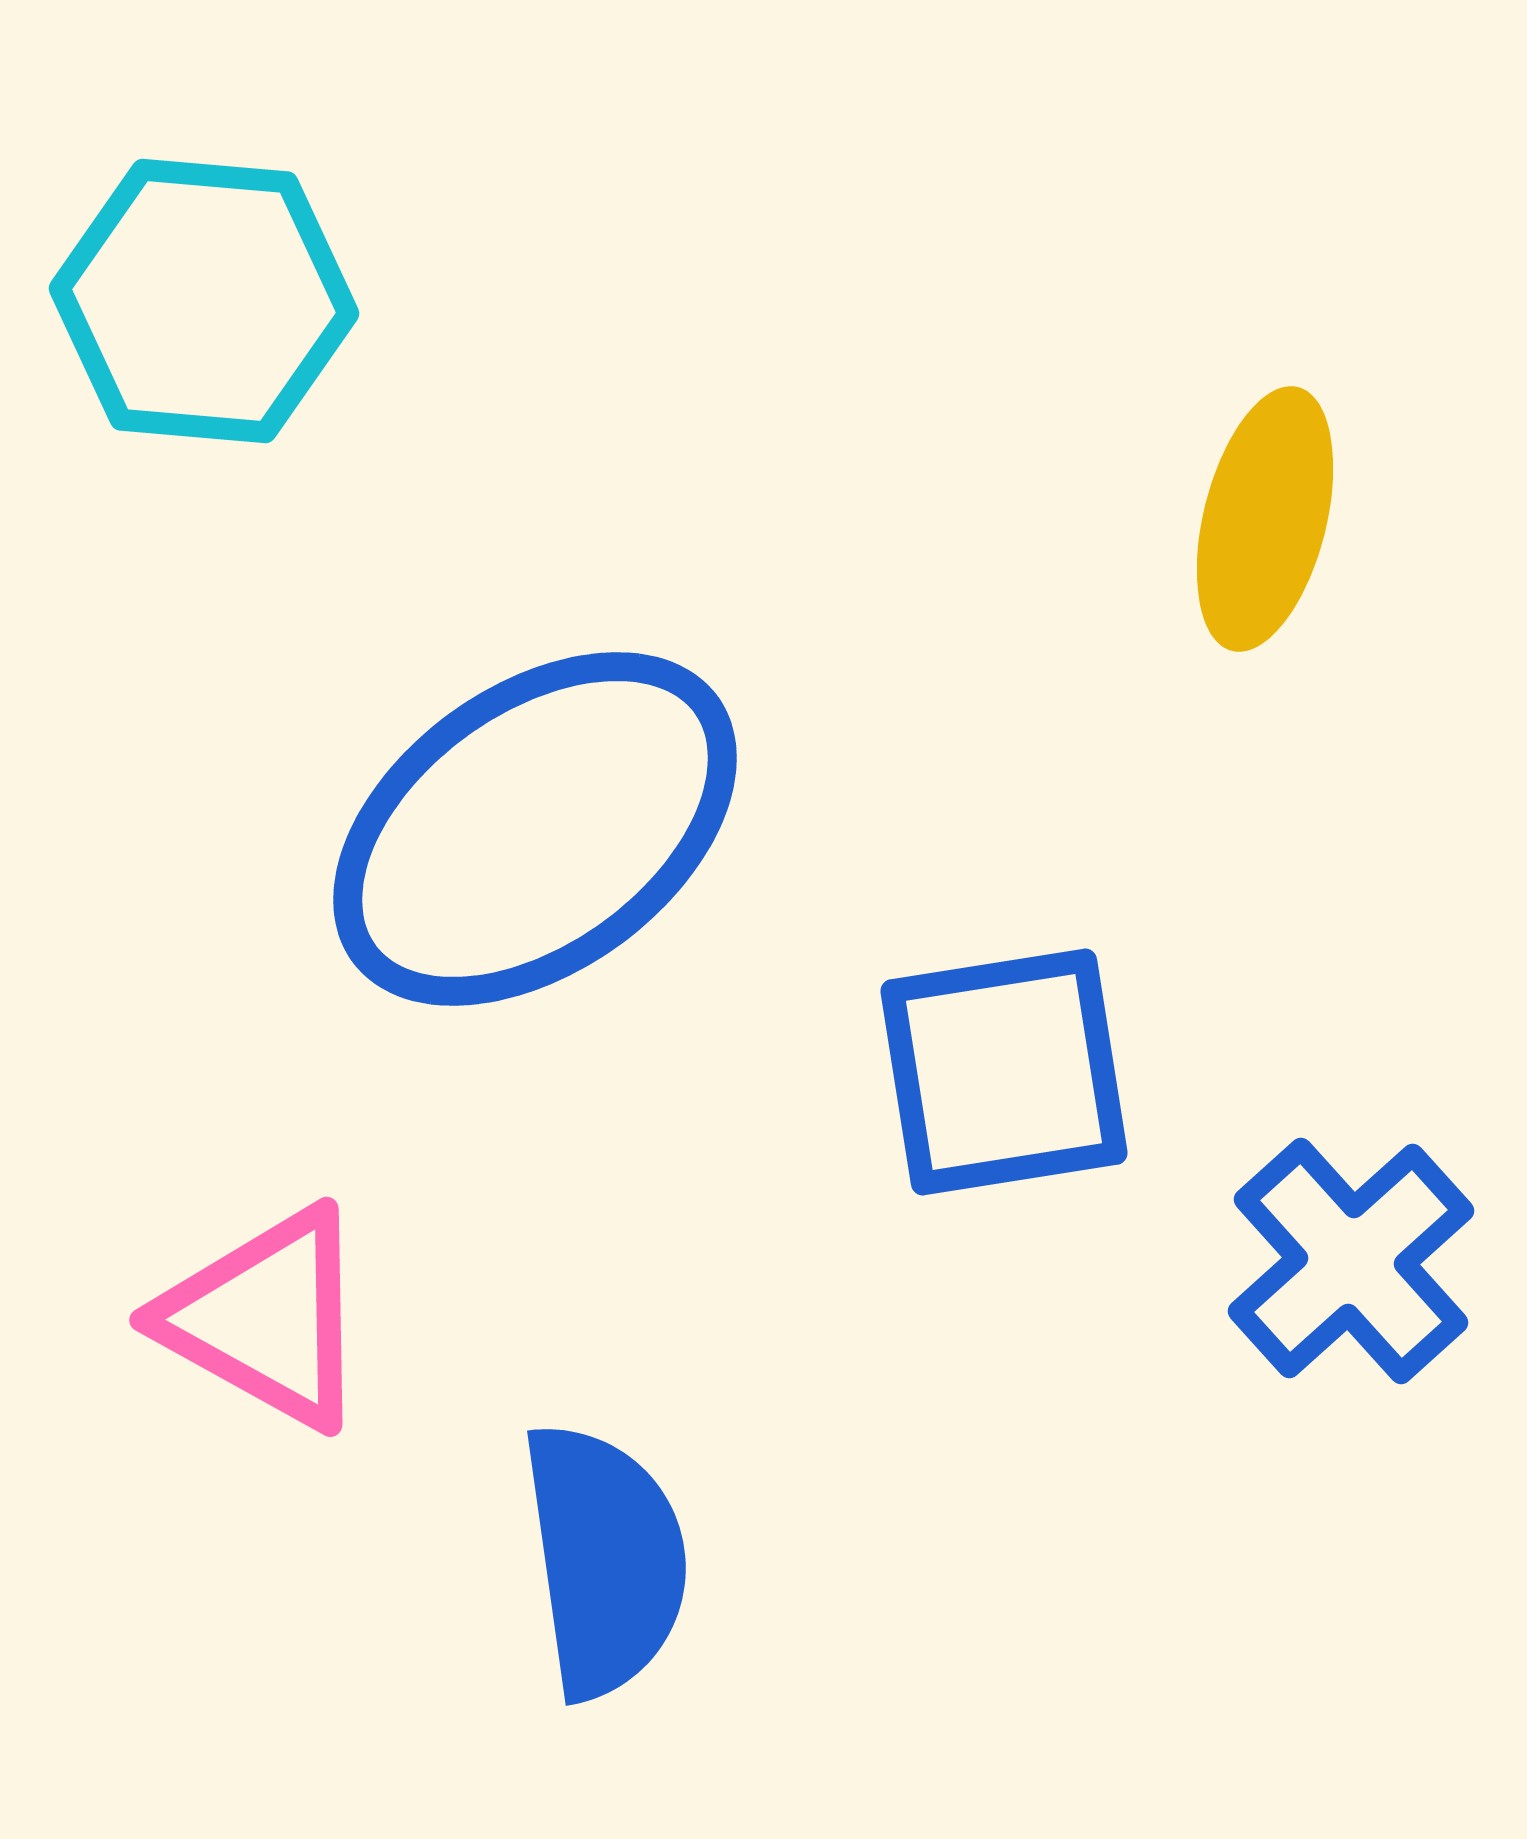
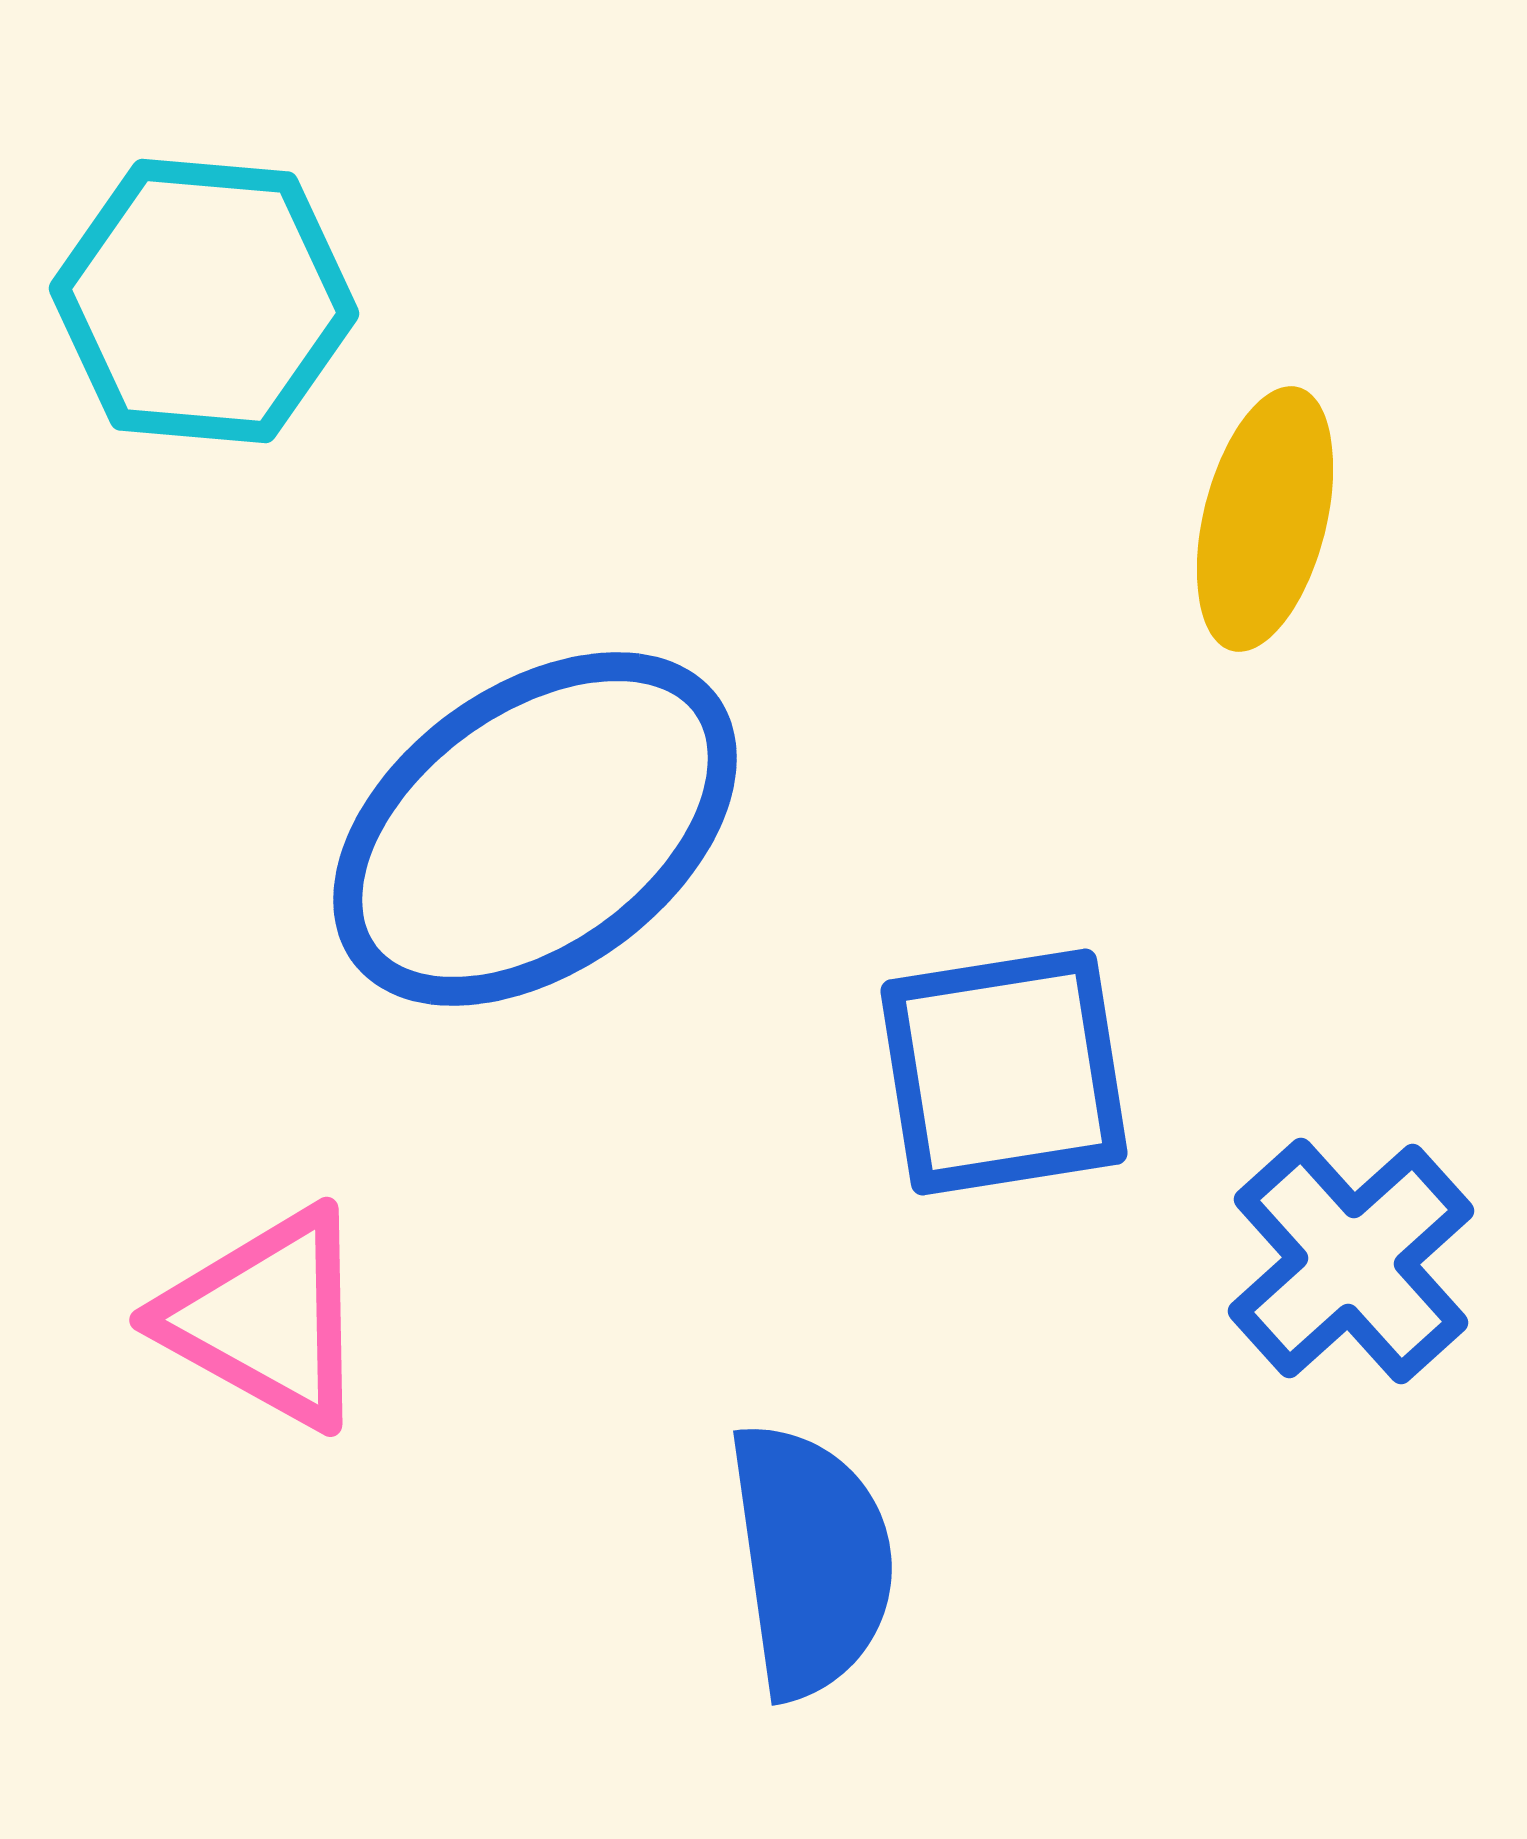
blue semicircle: moved 206 px right
